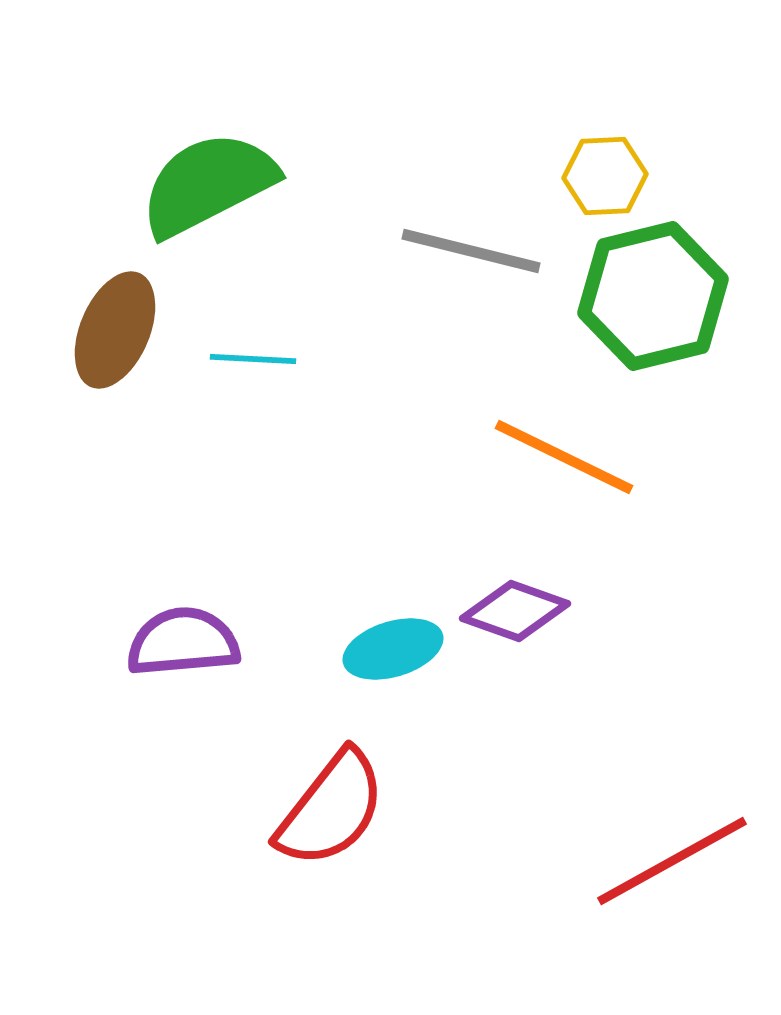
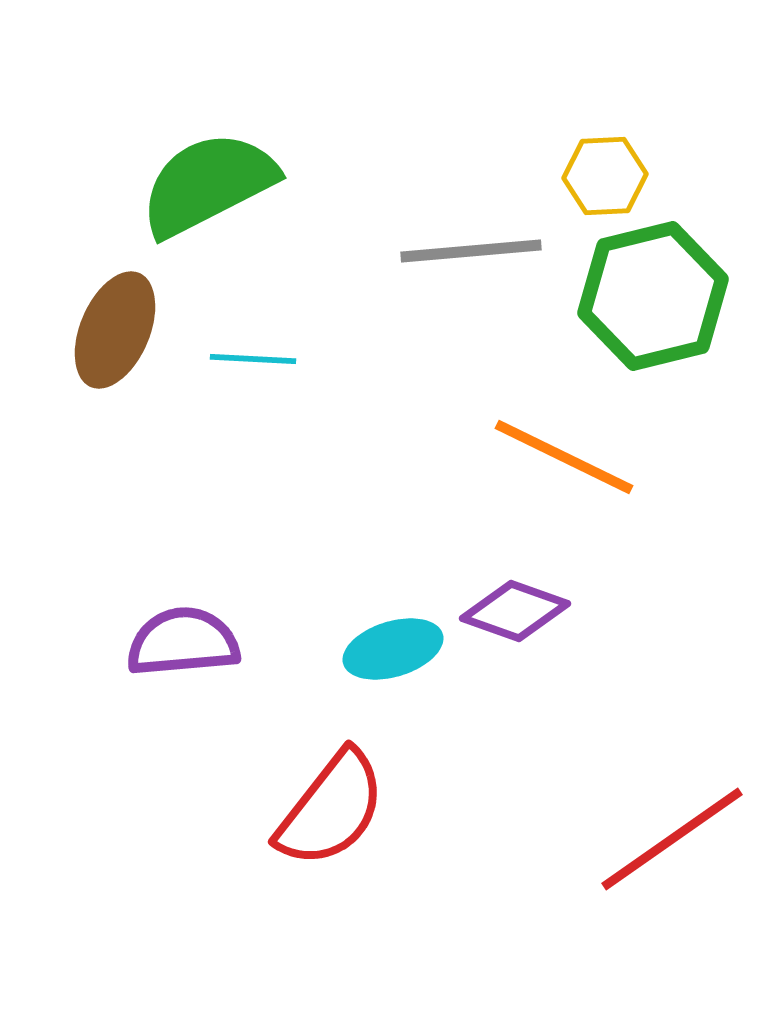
gray line: rotated 19 degrees counterclockwise
red line: moved 22 px up; rotated 6 degrees counterclockwise
